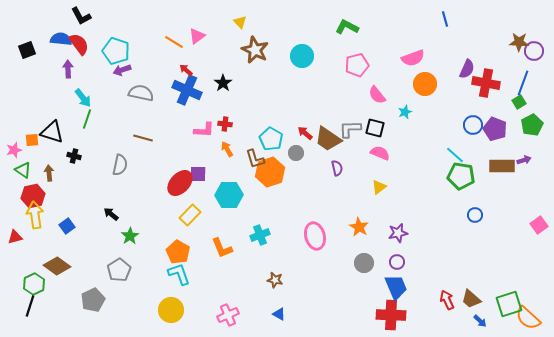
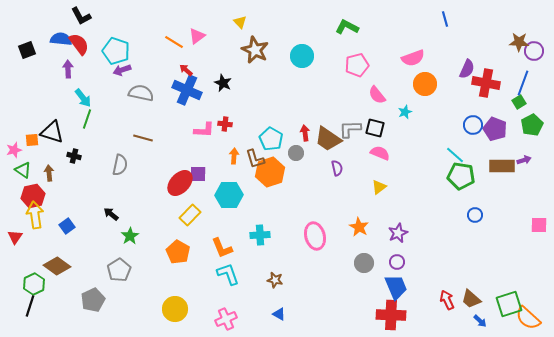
black star at (223, 83): rotated 12 degrees counterclockwise
red arrow at (305, 133): rotated 42 degrees clockwise
orange arrow at (227, 149): moved 7 px right, 7 px down; rotated 35 degrees clockwise
pink square at (539, 225): rotated 36 degrees clockwise
purple star at (398, 233): rotated 12 degrees counterclockwise
cyan cross at (260, 235): rotated 18 degrees clockwise
red triangle at (15, 237): rotated 42 degrees counterclockwise
cyan L-shape at (179, 274): moved 49 px right
yellow circle at (171, 310): moved 4 px right, 1 px up
pink cross at (228, 315): moved 2 px left, 4 px down
